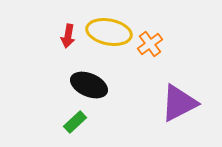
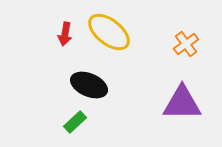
yellow ellipse: rotated 27 degrees clockwise
red arrow: moved 3 px left, 2 px up
orange cross: moved 36 px right
purple triangle: moved 3 px right; rotated 27 degrees clockwise
